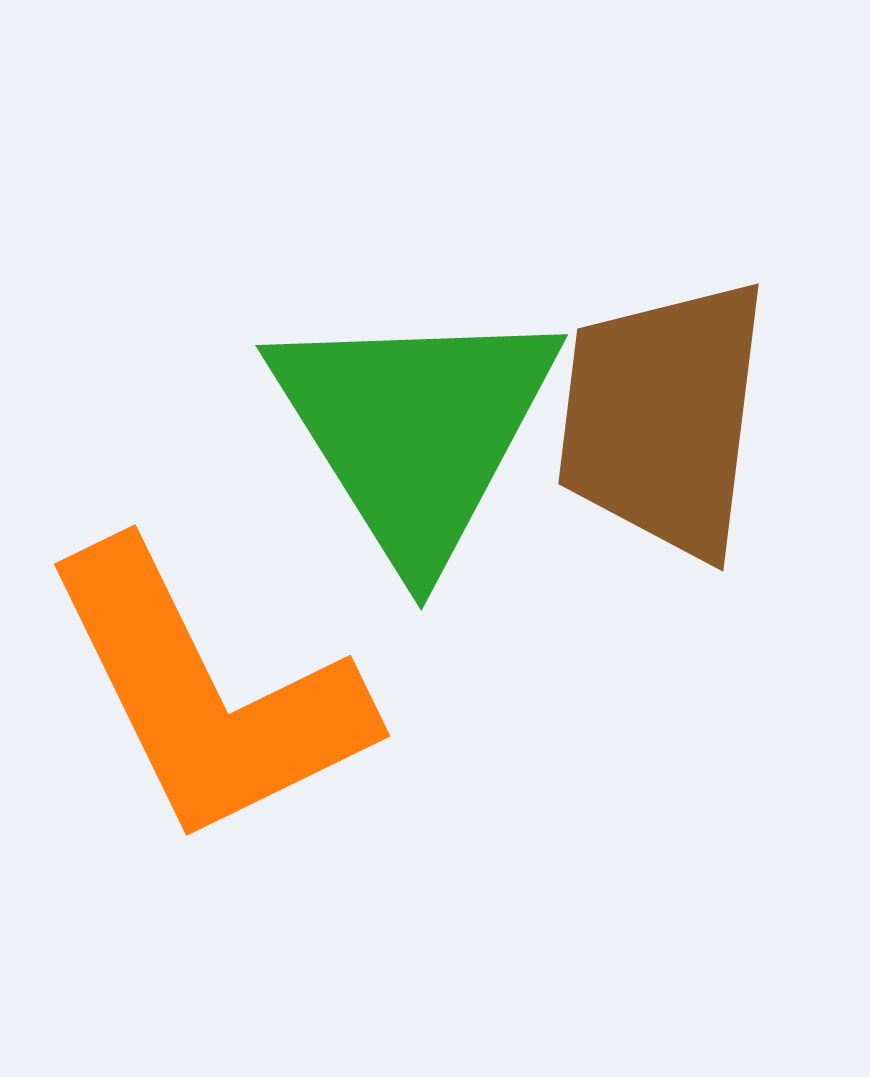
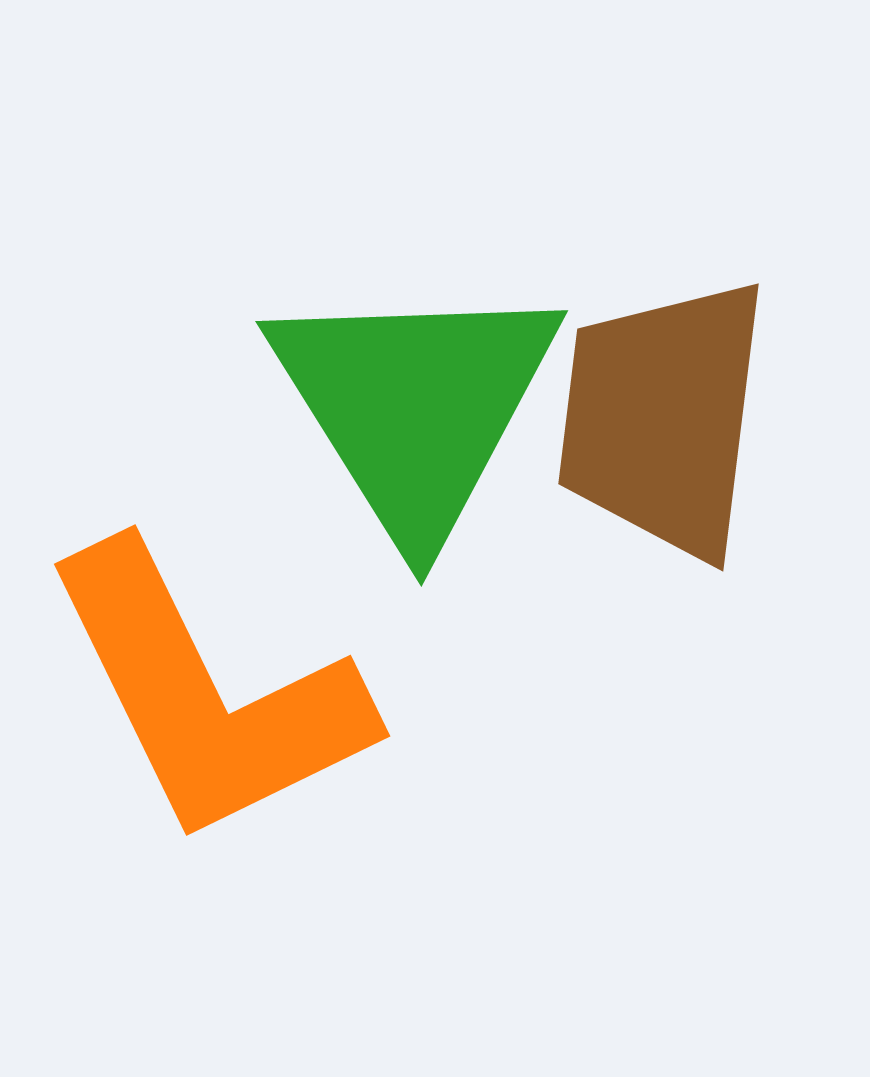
green triangle: moved 24 px up
